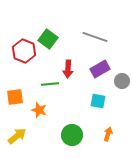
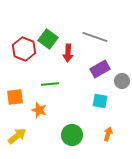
red hexagon: moved 2 px up
red arrow: moved 16 px up
cyan square: moved 2 px right
